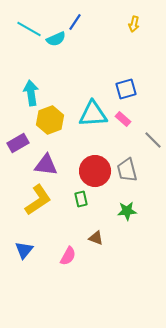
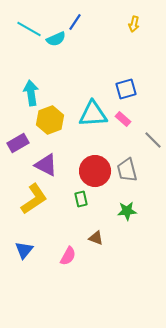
purple triangle: rotated 20 degrees clockwise
yellow L-shape: moved 4 px left, 1 px up
